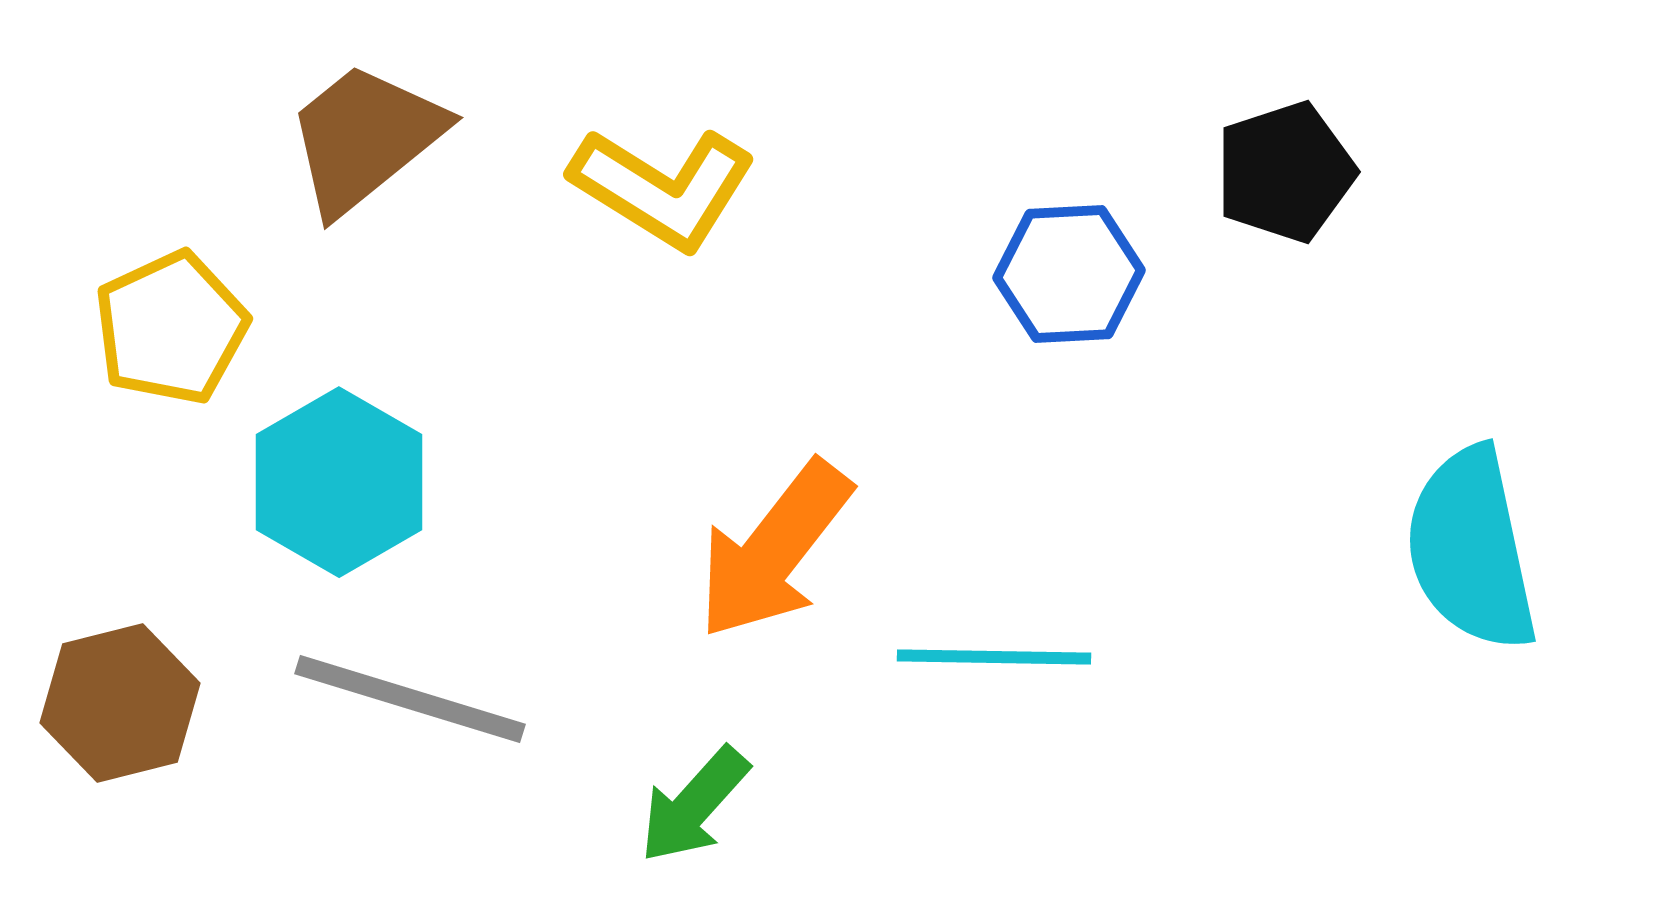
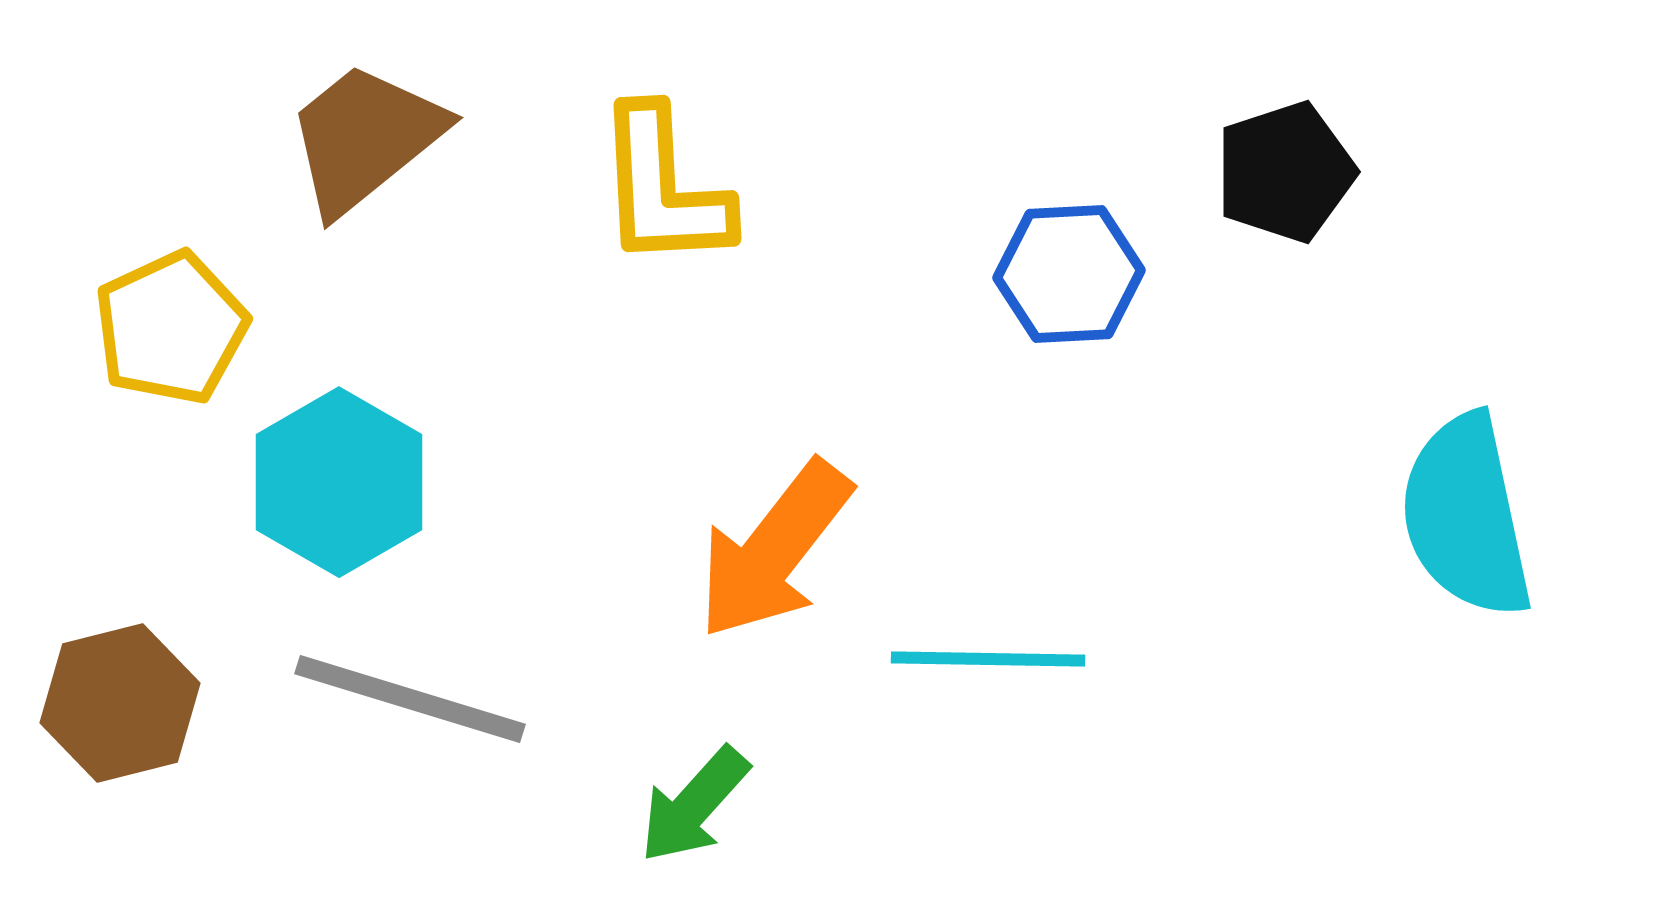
yellow L-shape: rotated 55 degrees clockwise
cyan semicircle: moved 5 px left, 33 px up
cyan line: moved 6 px left, 2 px down
